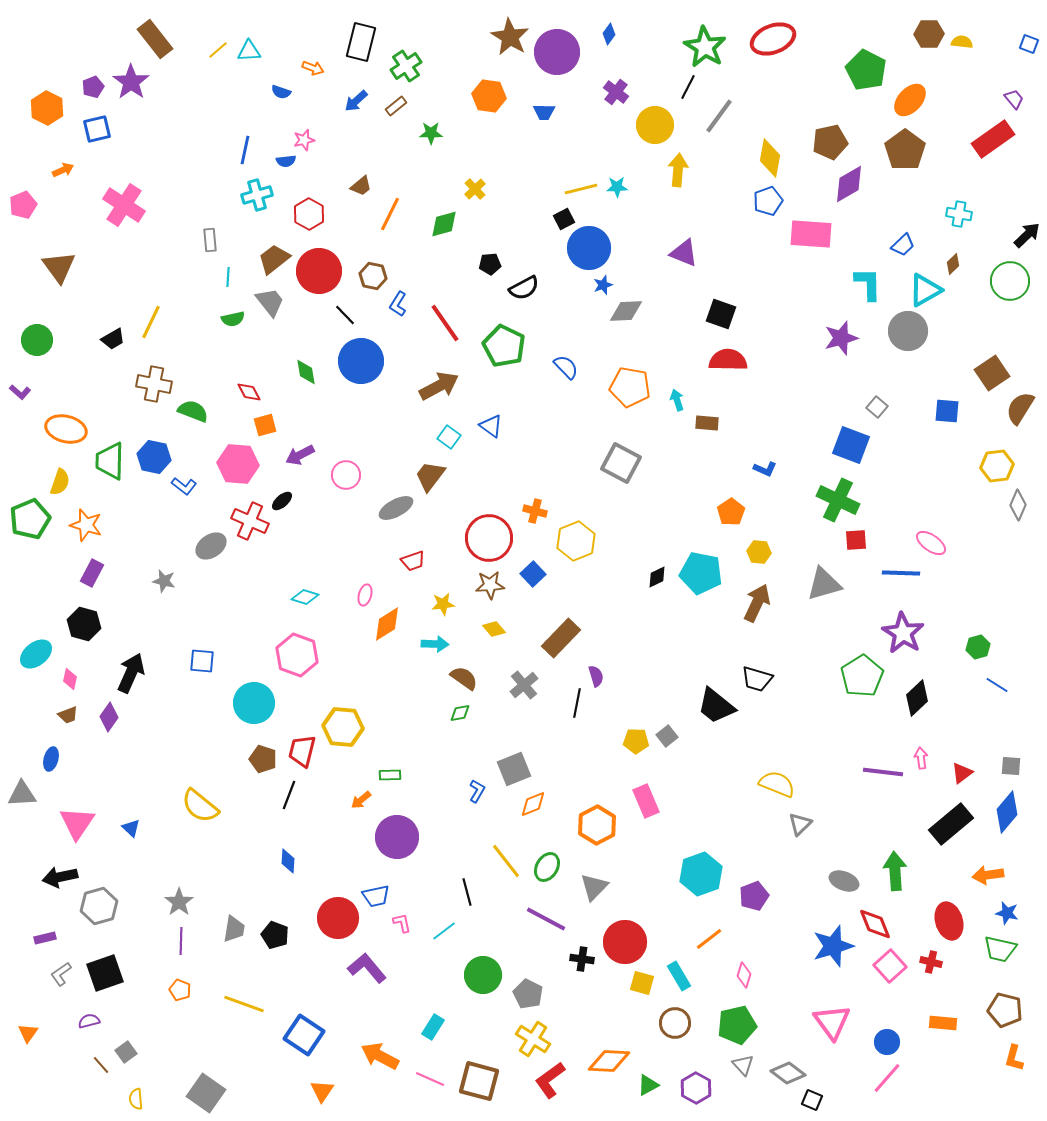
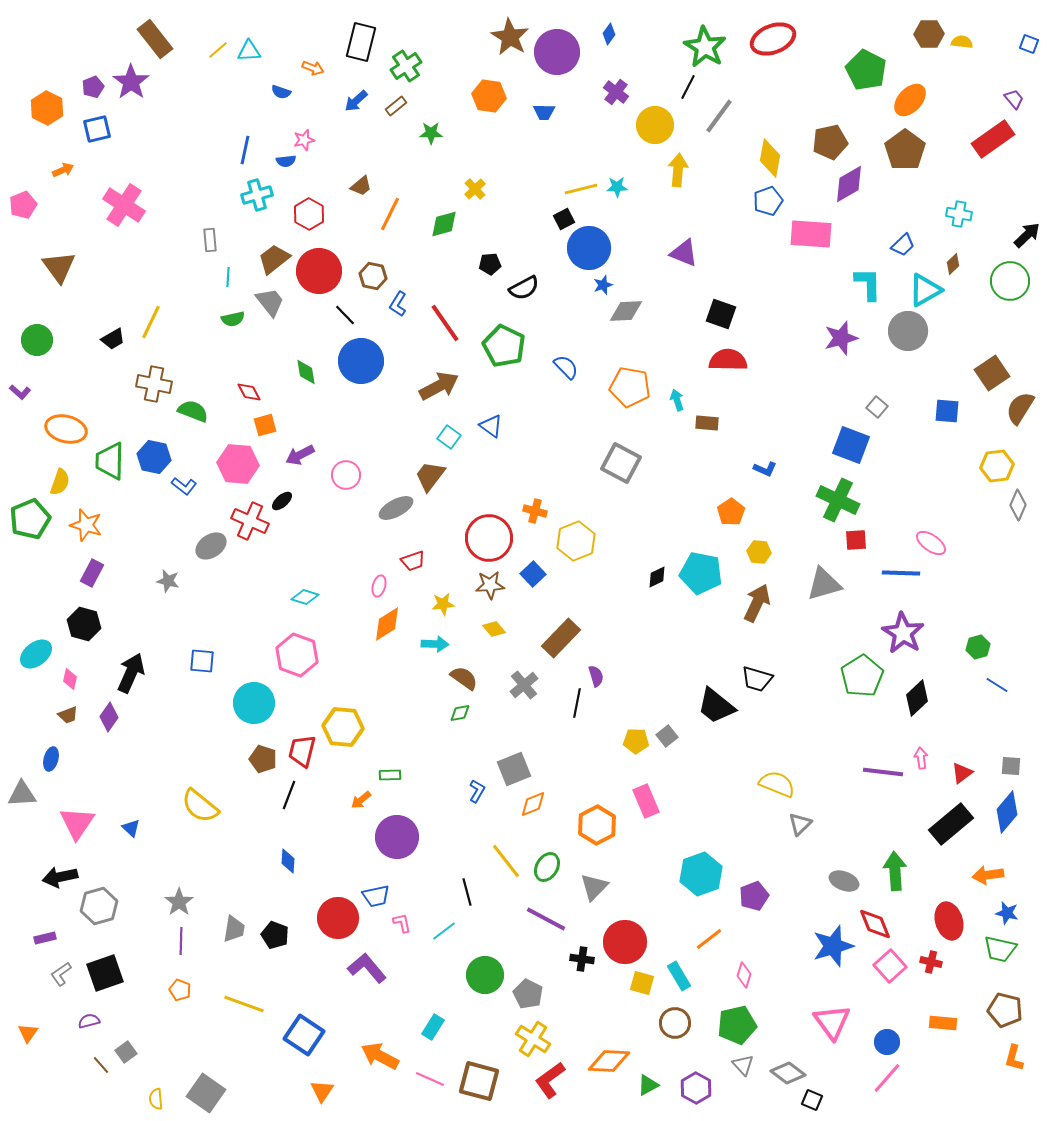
gray star at (164, 581): moved 4 px right
pink ellipse at (365, 595): moved 14 px right, 9 px up
green circle at (483, 975): moved 2 px right
yellow semicircle at (136, 1099): moved 20 px right
